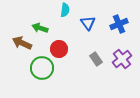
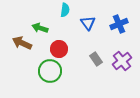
purple cross: moved 2 px down
green circle: moved 8 px right, 3 px down
